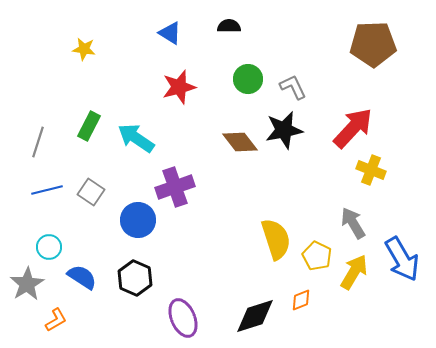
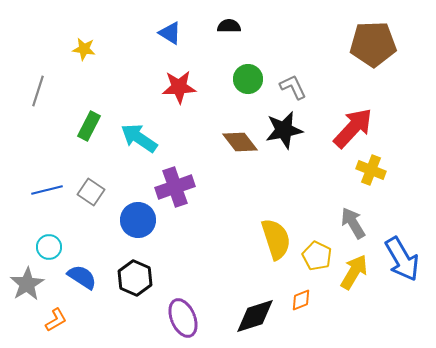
red star: rotated 12 degrees clockwise
cyan arrow: moved 3 px right
gray line: moved 51 px up
